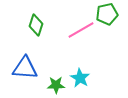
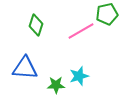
pink line: moved 1 px down
cyan star: moved 1 px left, 2 px up; rotated 24 degrees clockwise
